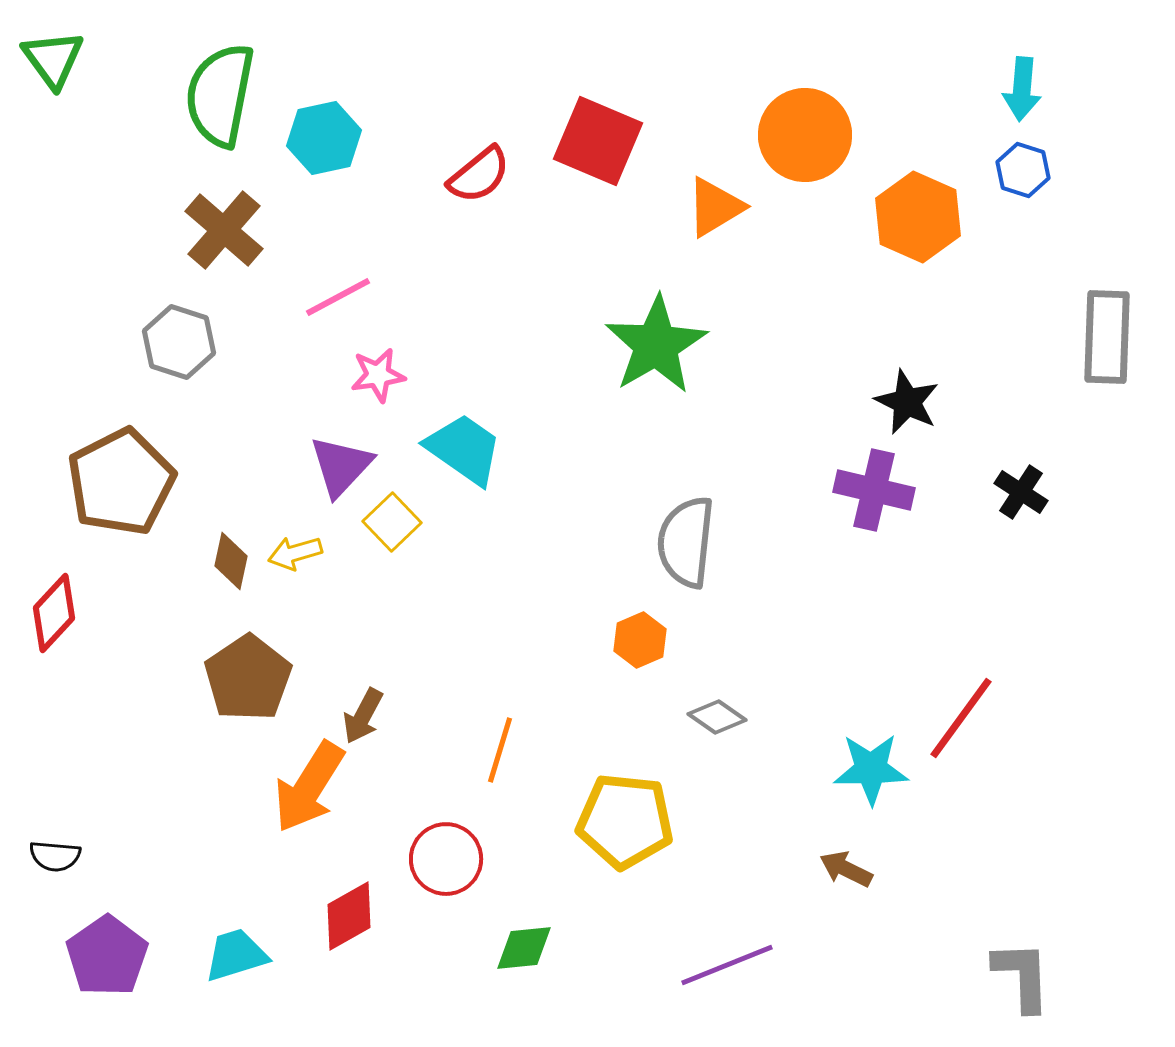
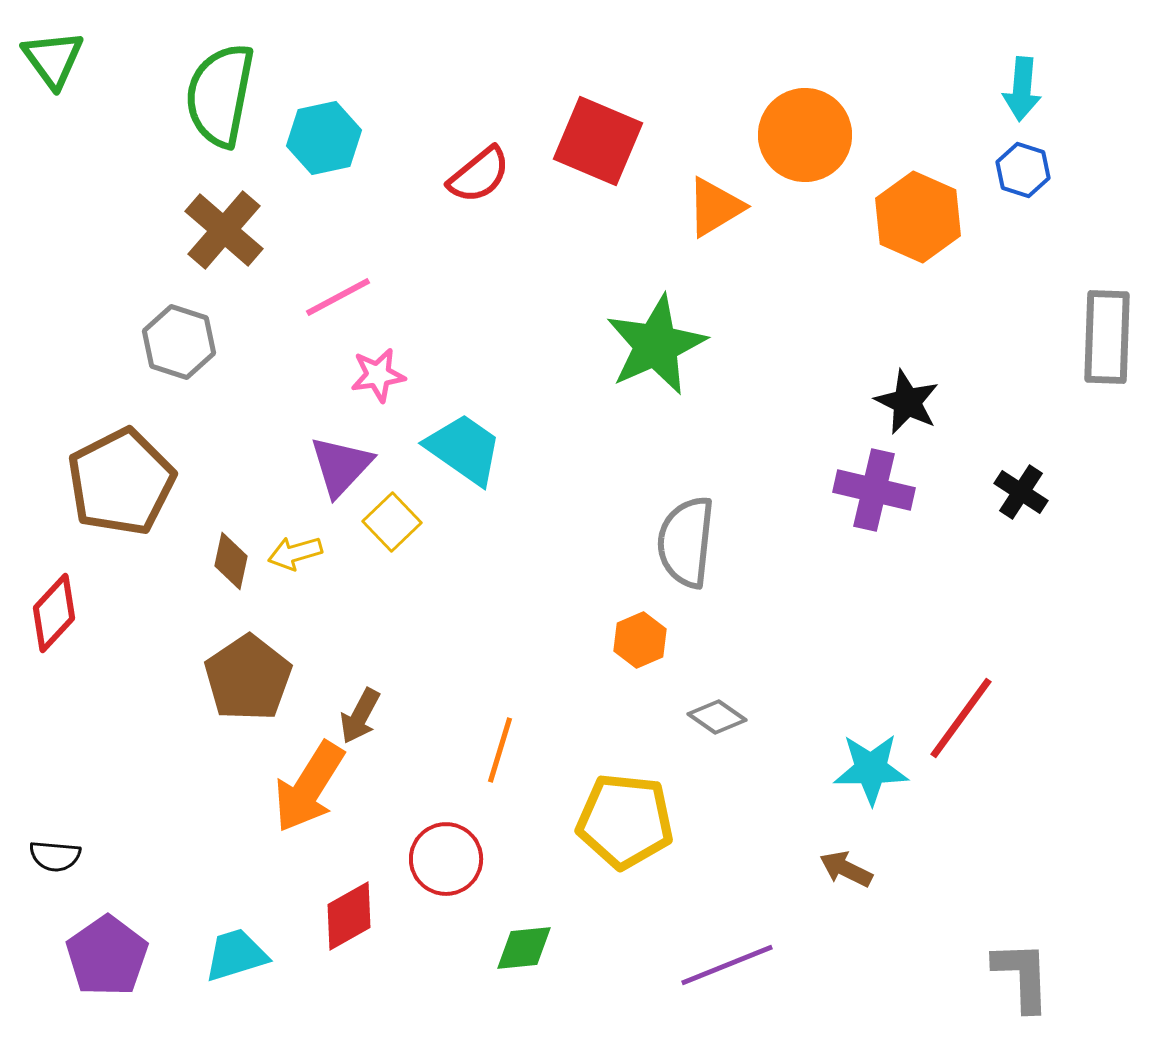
green star at (656, 345): rotated 6 degrees clockwise
brown arrow at (363, 716): moved 3 px left
